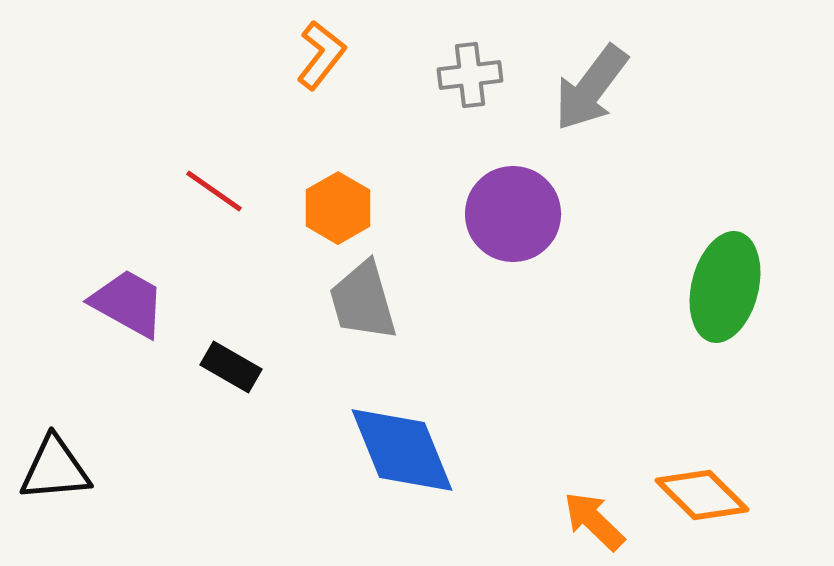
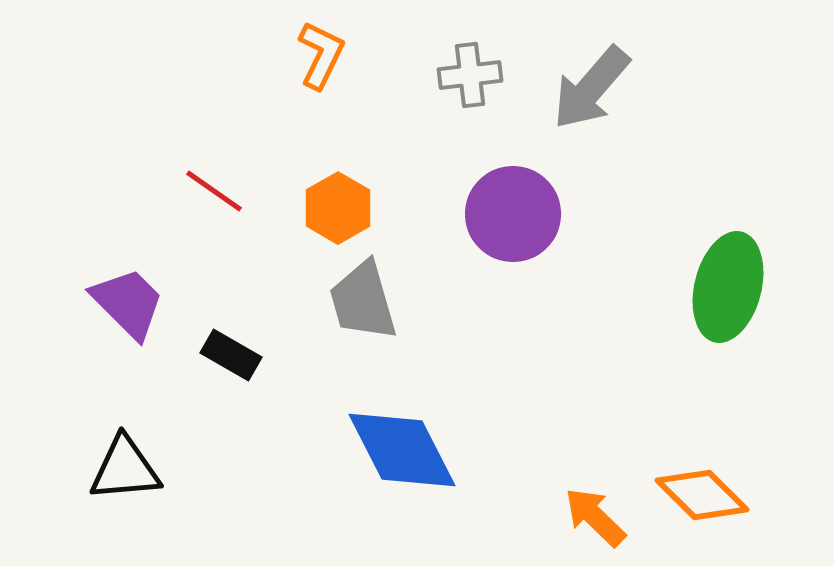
orange L-shape: rotated 12 degrees counterclockwise
gray arrow: rotated 4 degrees clockwise
green ellipse: moved 3 px right
purple trapezoid: rotated 16 degrees clockwise
black rectangle: moved 12 px up
blue diamond: rotated 5 degrees counterclockwise
black triangle: moved 70 px right
orange arrow: moved 1 px right, 4 px up
